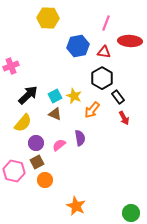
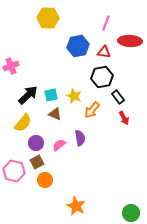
black hexagon: moved 1 px up; rotated 20 degrees clockwise
cyan square: moved 4 px left, 1 px up; rotated 16 degrees clockwise
